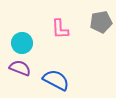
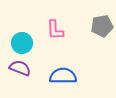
gray pentagon: moved 1 px right, 4 px down
pink L-shape: moved 5 px left, 1 px down
blue semicircle: moved 7 px right, 4 px up; rotated 28 degrees counterclockwise
